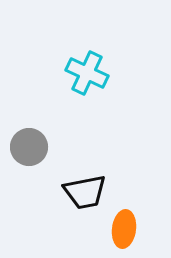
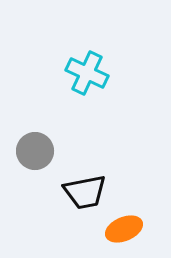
gray circle: moved 6 px right, 4 px down
orange ellipse: rotated 60 degrees clockwise
